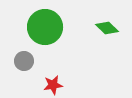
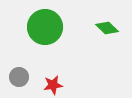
gray circle: moved 5 px left, 16 px down
